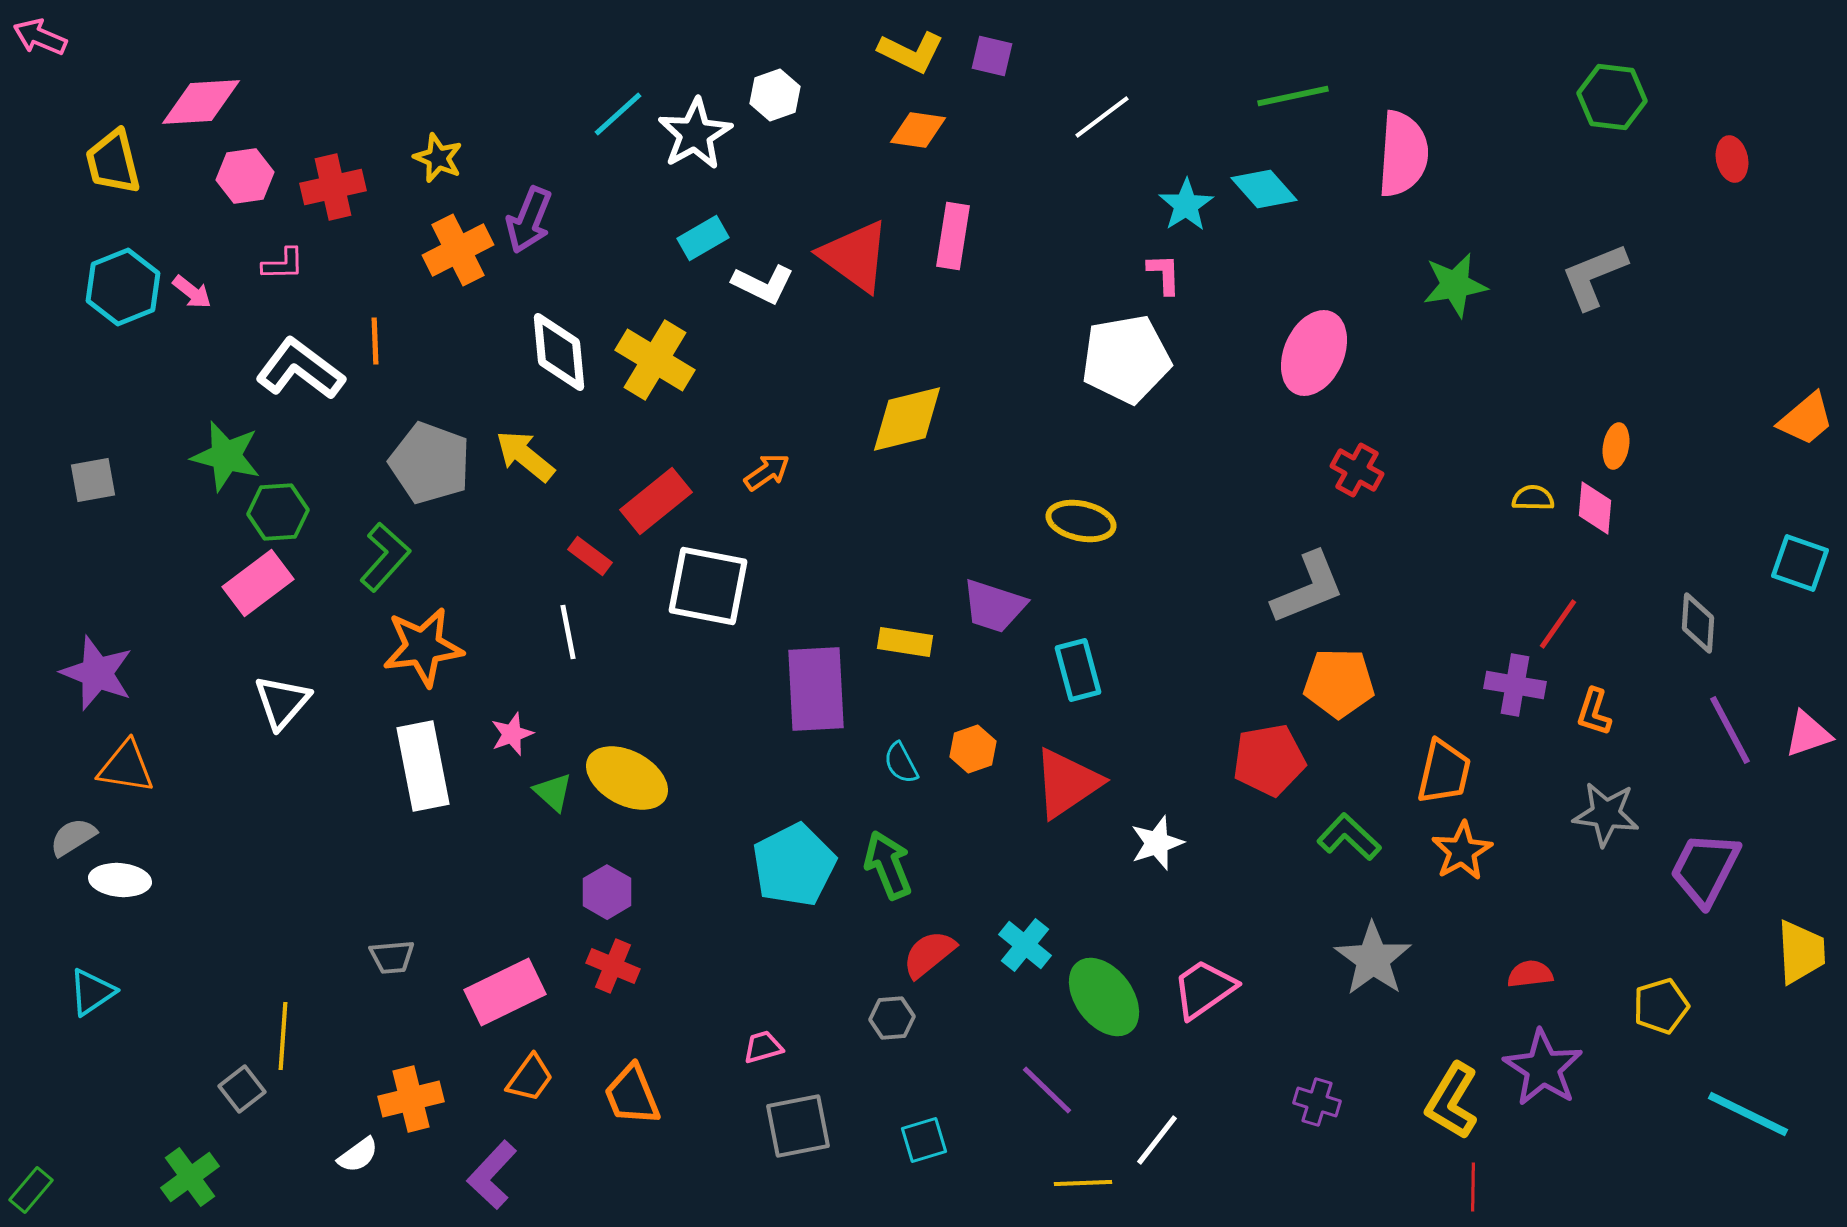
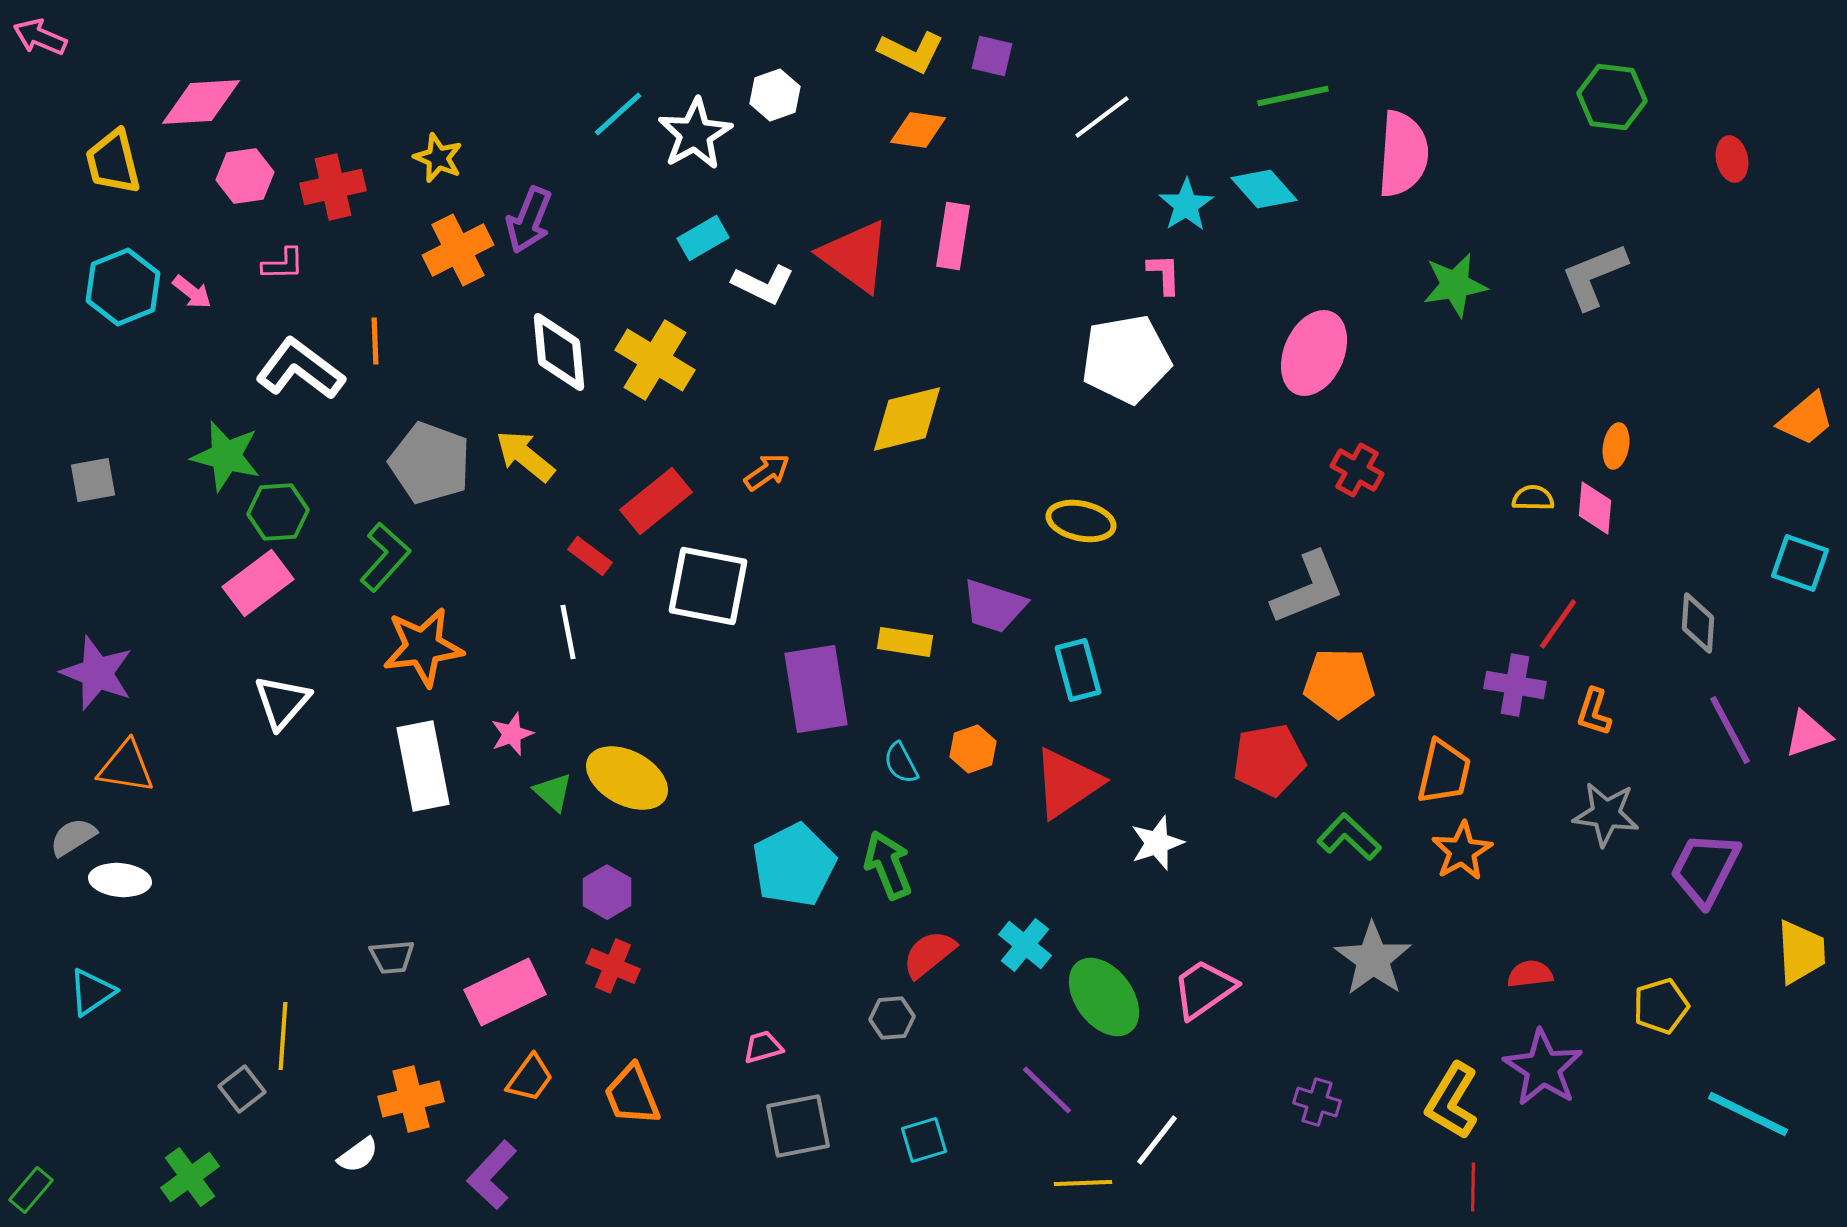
purple rectangle at (816, 689): rotated 6 degrees counterclockwise
